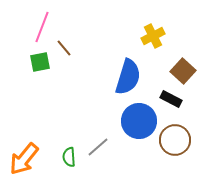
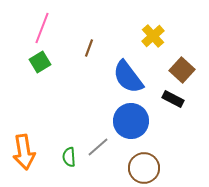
pink line: moved 1 px down
yellow cross: rotated 15 degrees counterclockwise
brown line: moved 25 px right; rotated 60 degrees clockwise
green square: rotated 20 degrees counterclockwise
brown square: moved 1 px left, 1 px up
blue semicircle: rotated 126 degrees clockwise
black rectangle: moved 2 px right
blue circle: moved 8 px left
brown circle: moved 31 px left, 28 px down
orange arrow: moved 7 px up; rotated 48 degrees counterclockwise
